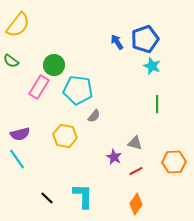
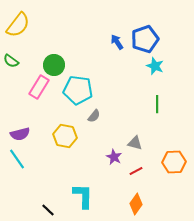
cyan star: moved 3 px right
black line: moved 1 px right, 12 px down
